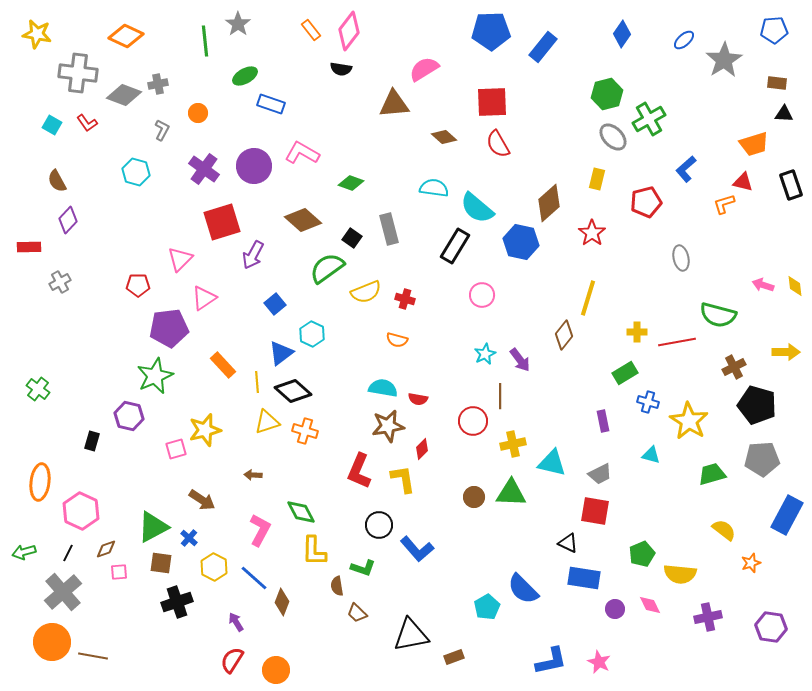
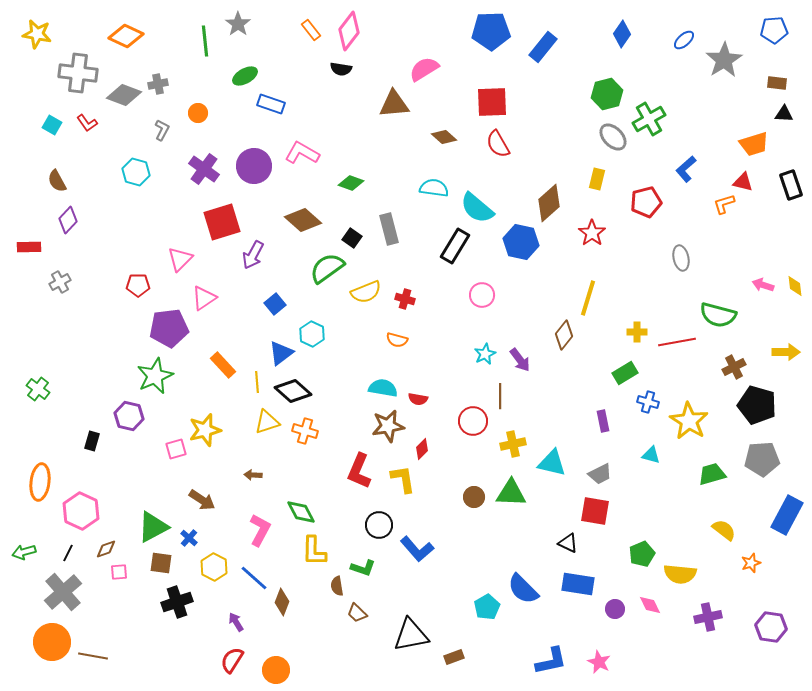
blue rectangle at (584, 578): moved 6 px left, 6 px down
